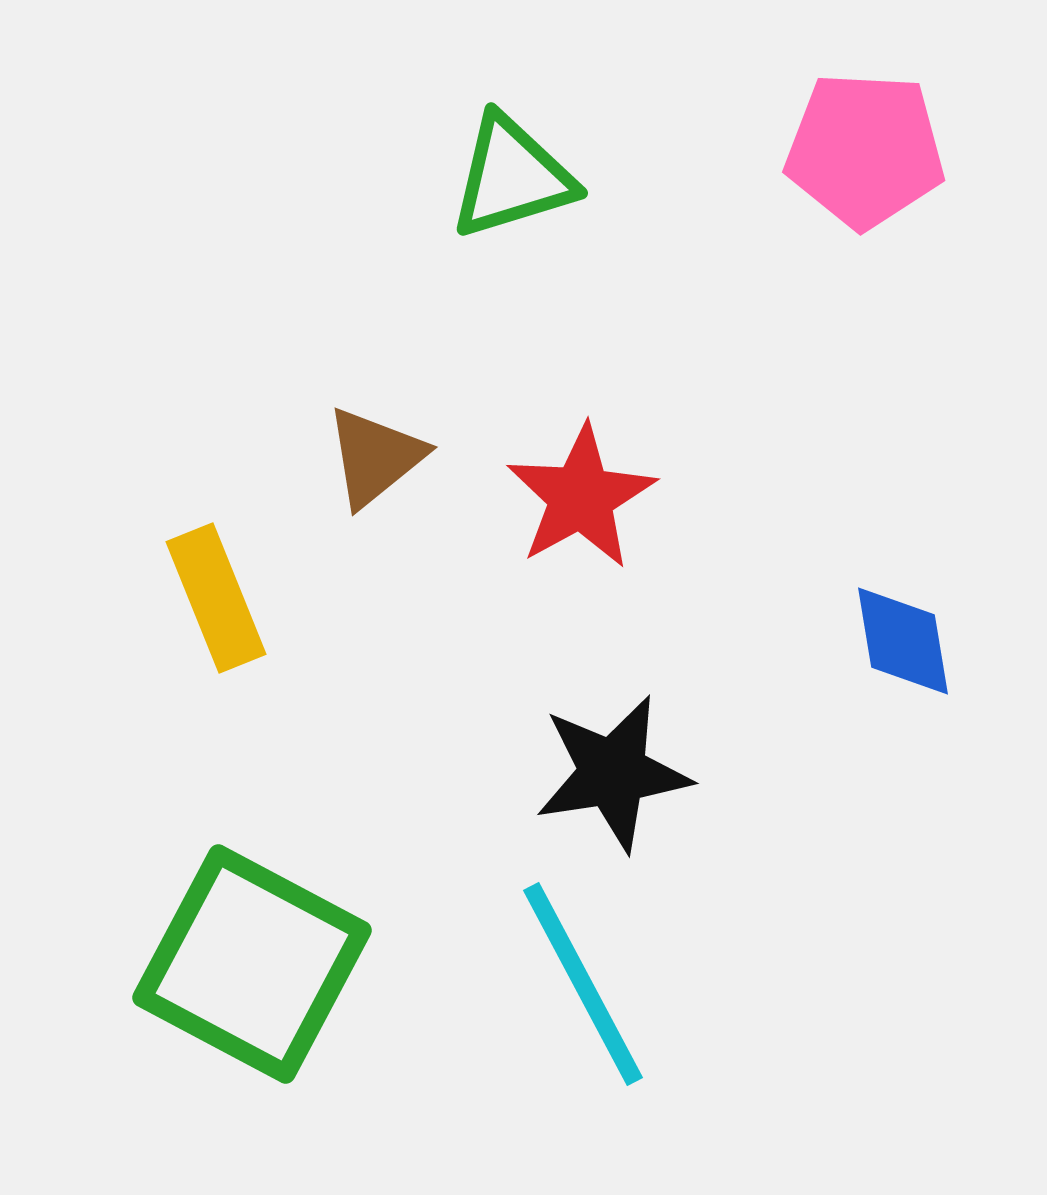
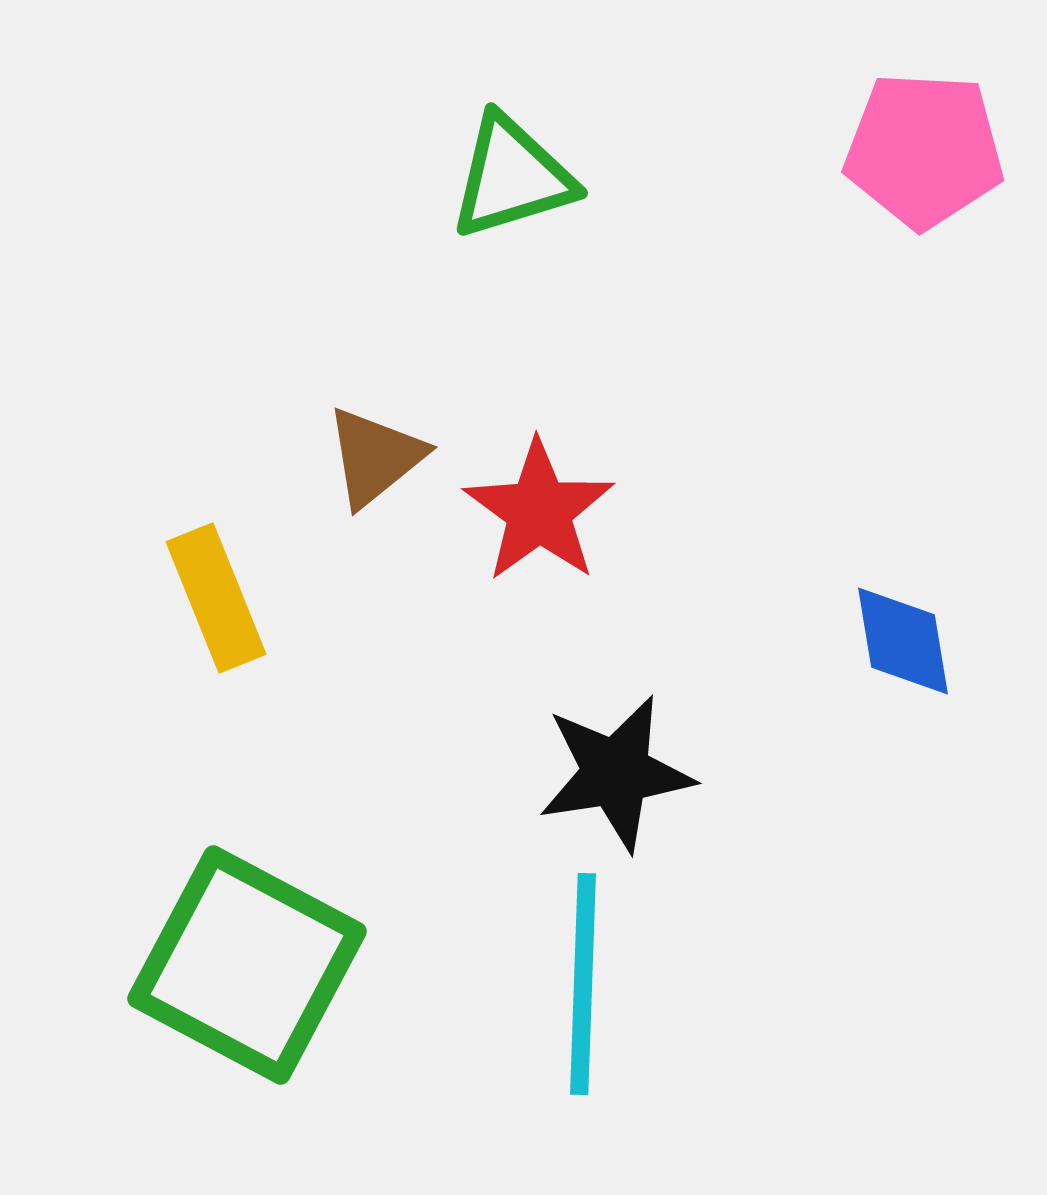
pink pentagon: moved 59 px right
red star: moved 42 px left, 14 px down; rotated 7 degrees counterclockwise
black star: moved 3 px right
green square: moved 5 px left, 1 px down
cyan line: rotated 30 degrees clockwise
